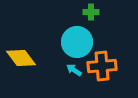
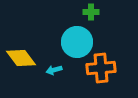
orange cross: moved 1 px left, 2 px down
cyan arrow: moved 20 px left; rotated 49 degrees counterclockwise
